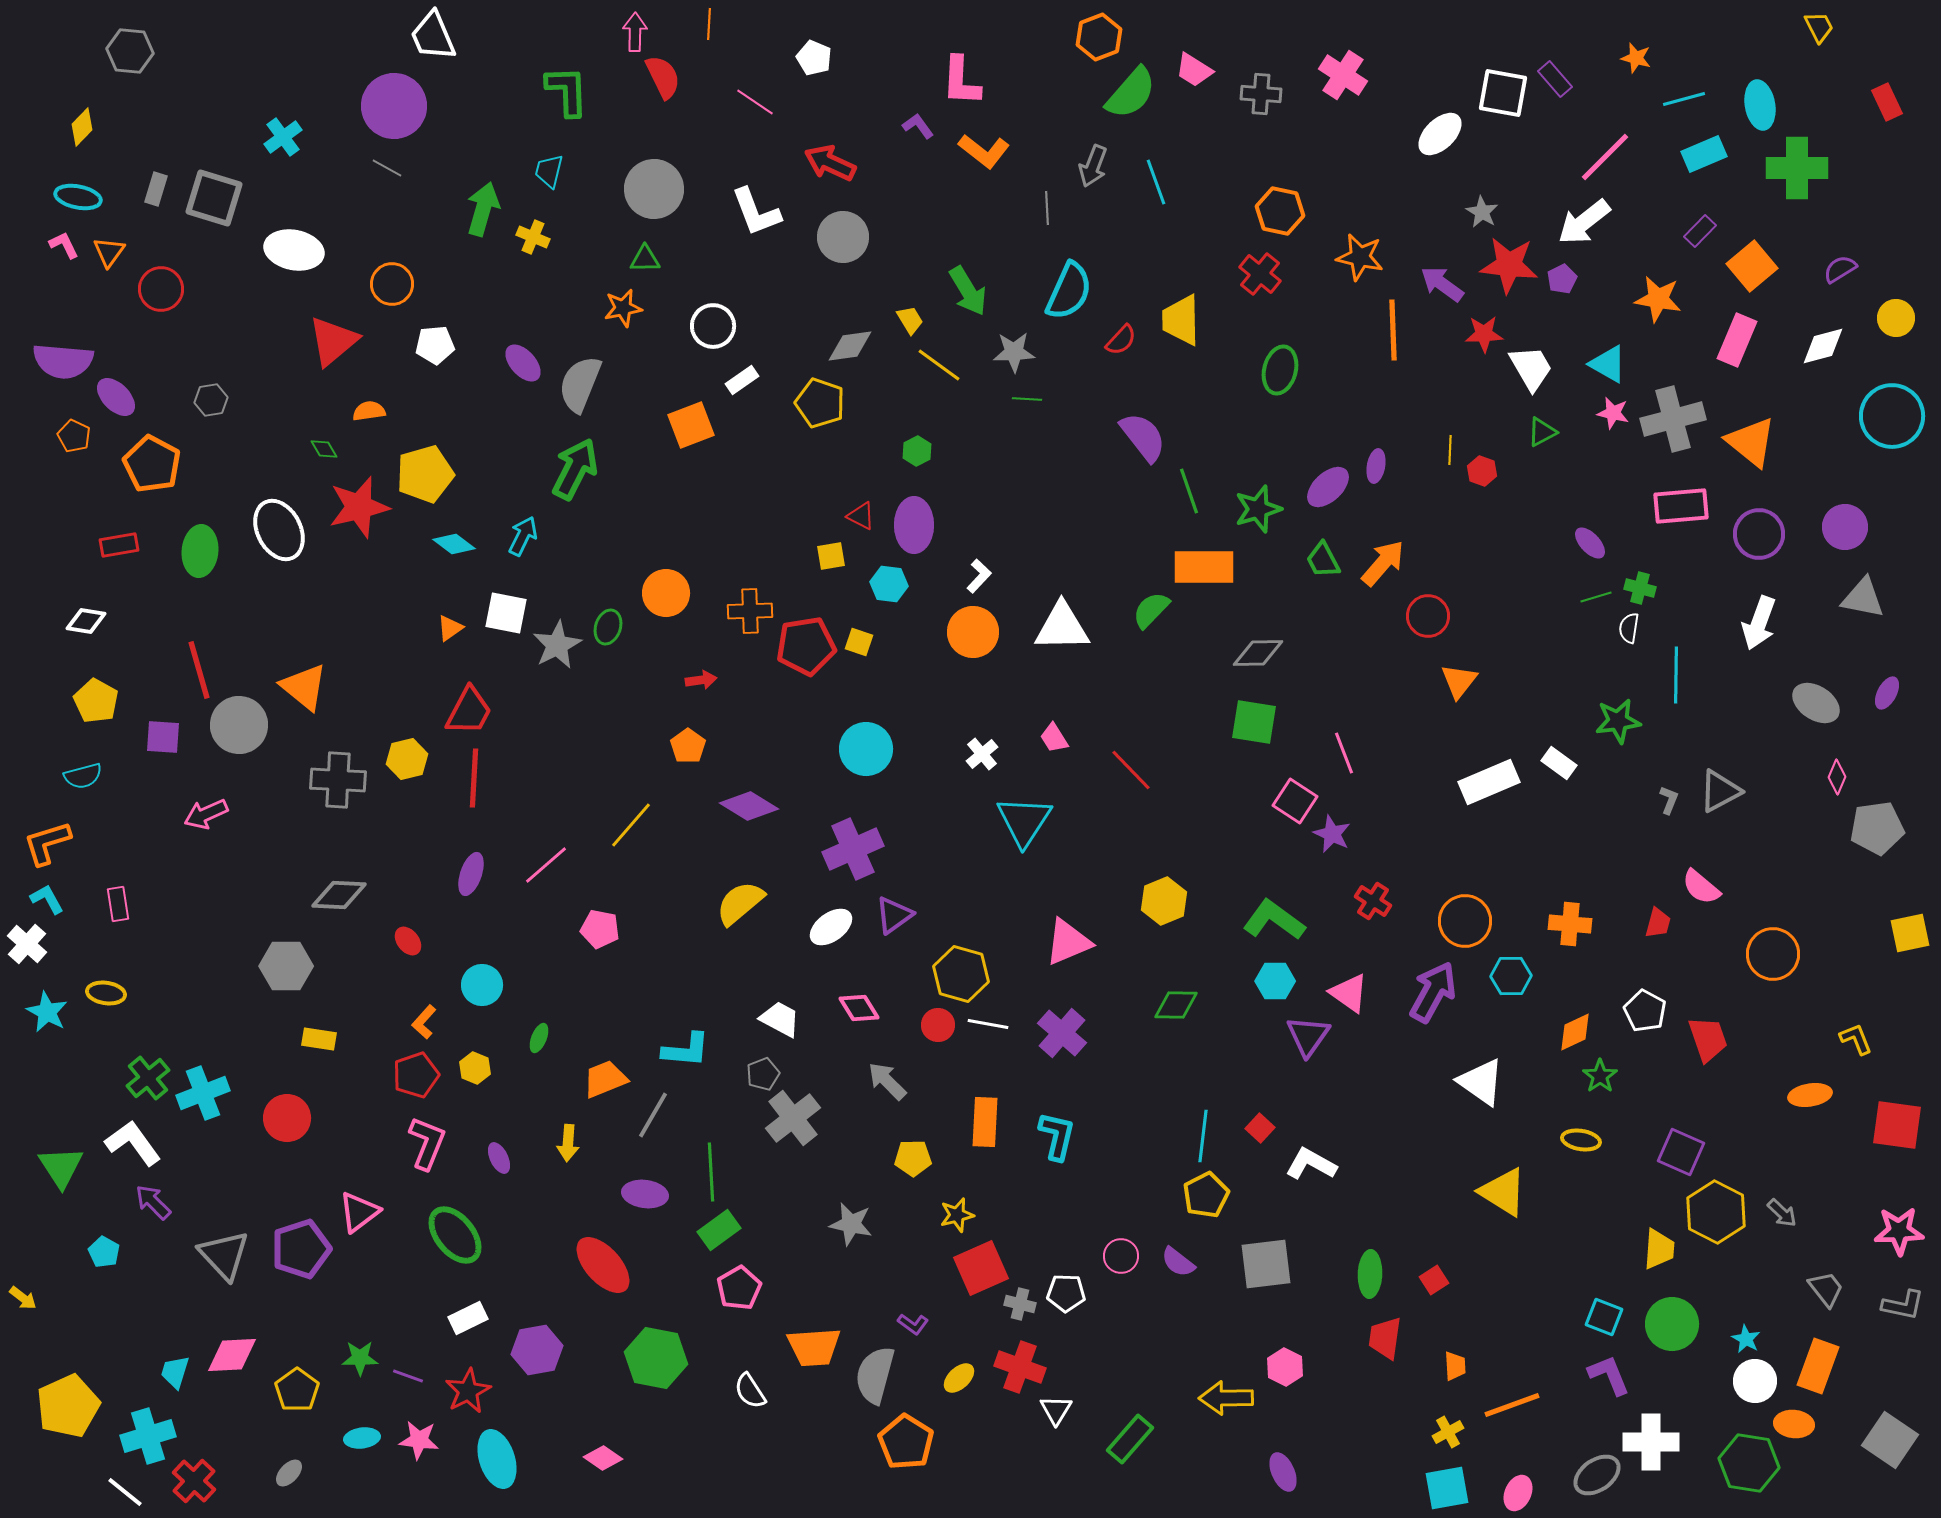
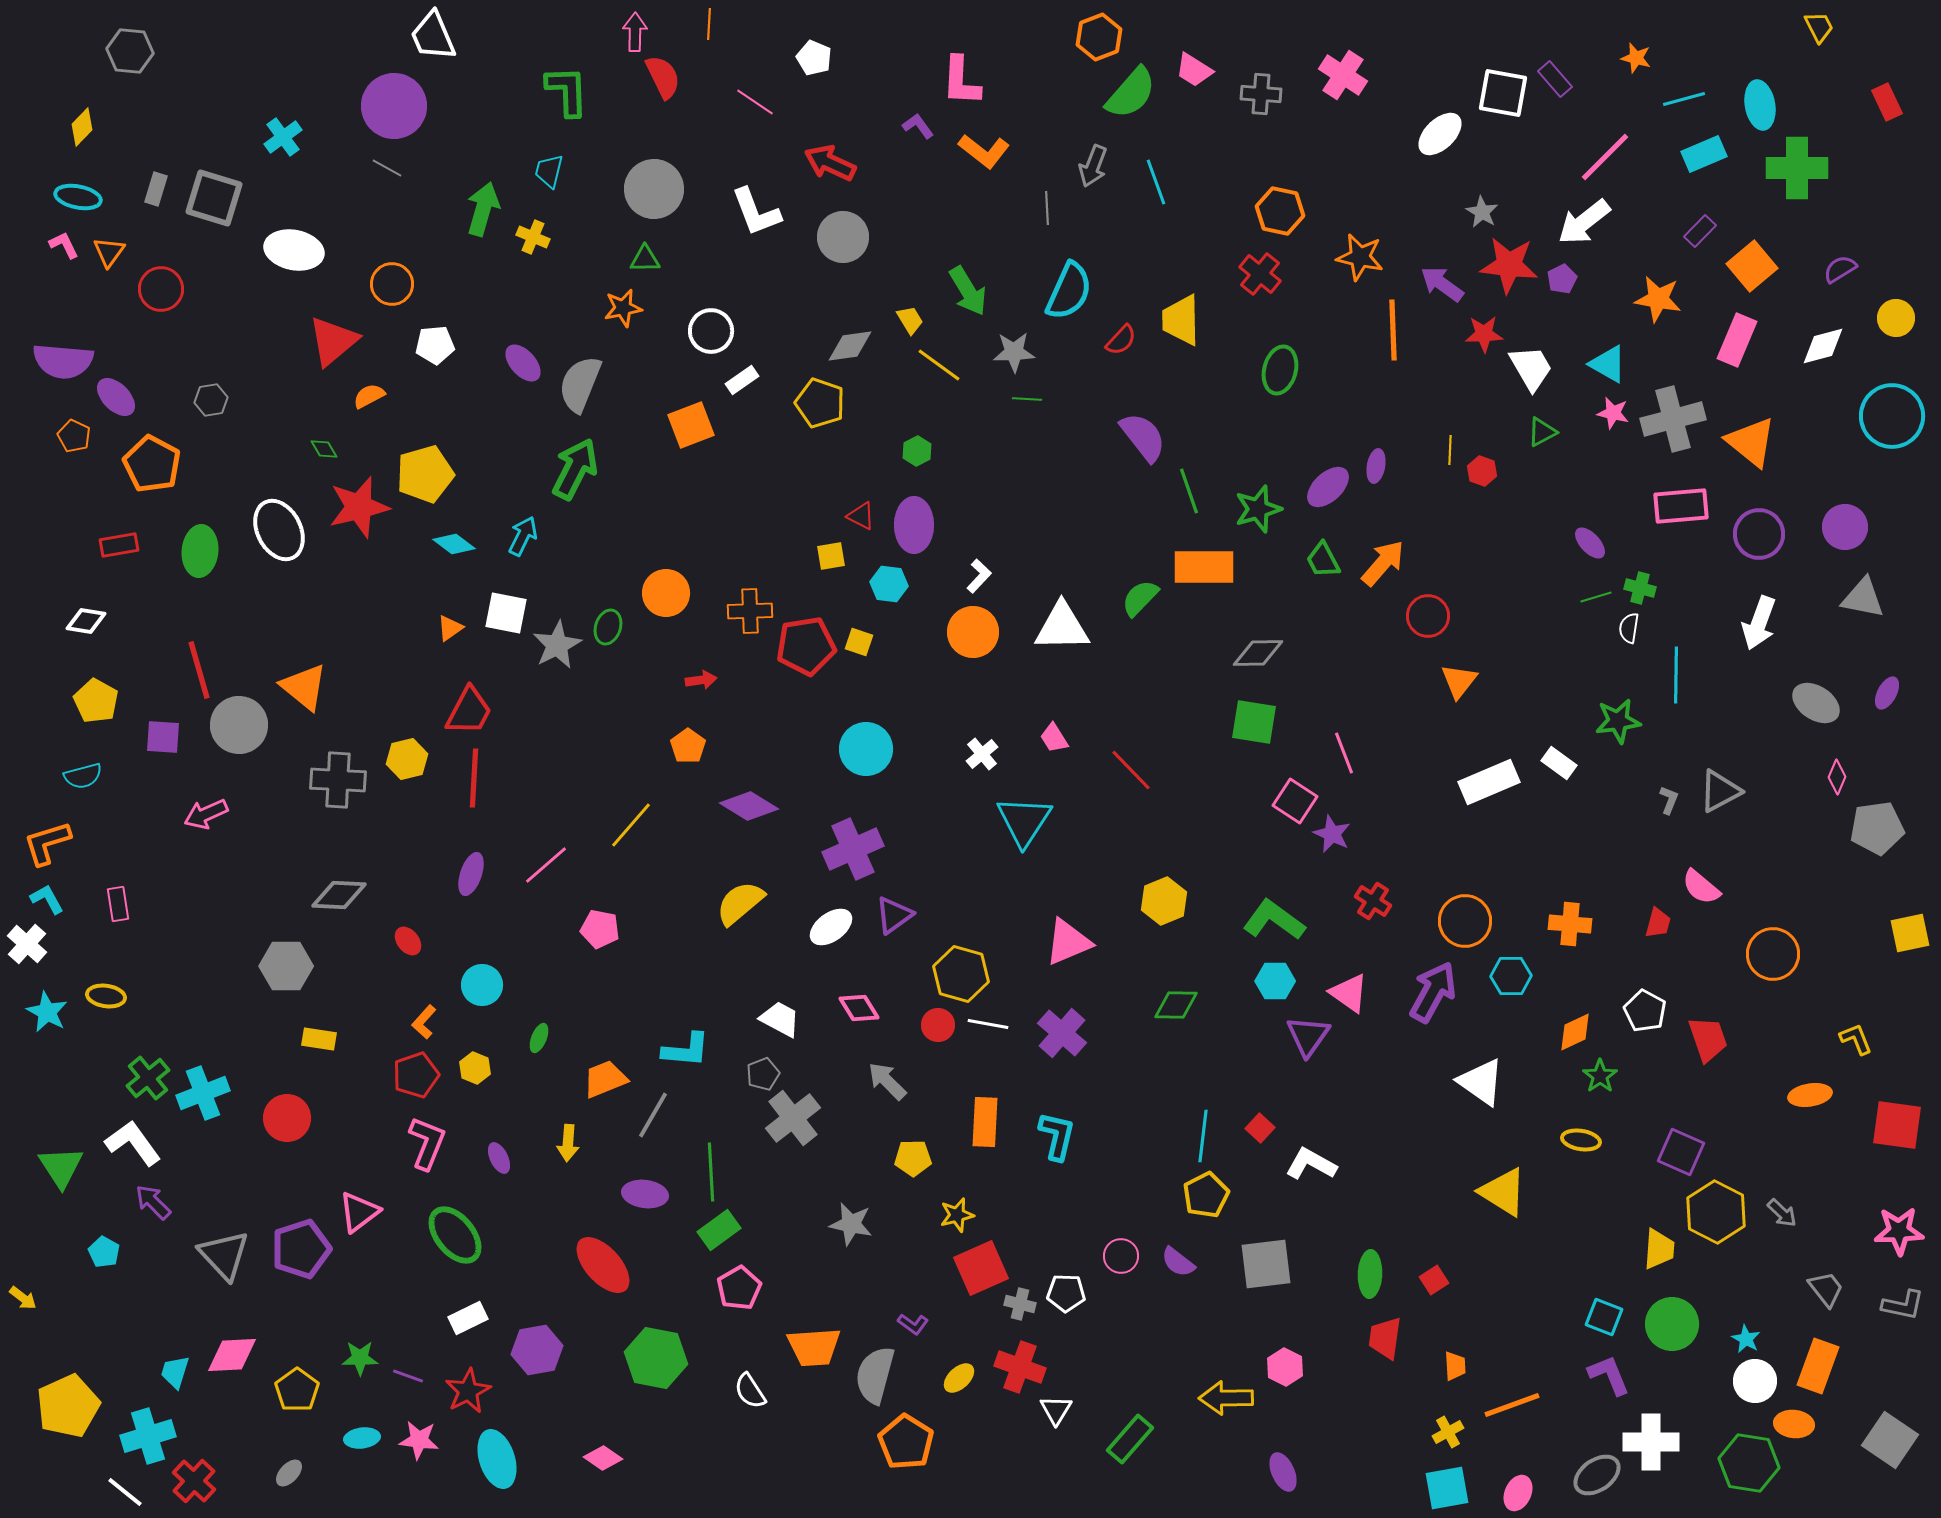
white circle at (713, 326): moved 2 px left, 5 px down
orange semicircle at (369, 411): moved 15 px up; rotated 20 degrees counterclockwise
green semicircle at (1151, 610): moved 11 px left, 12 px up
yellow ellipse at (106, 993): moved 3 px down
